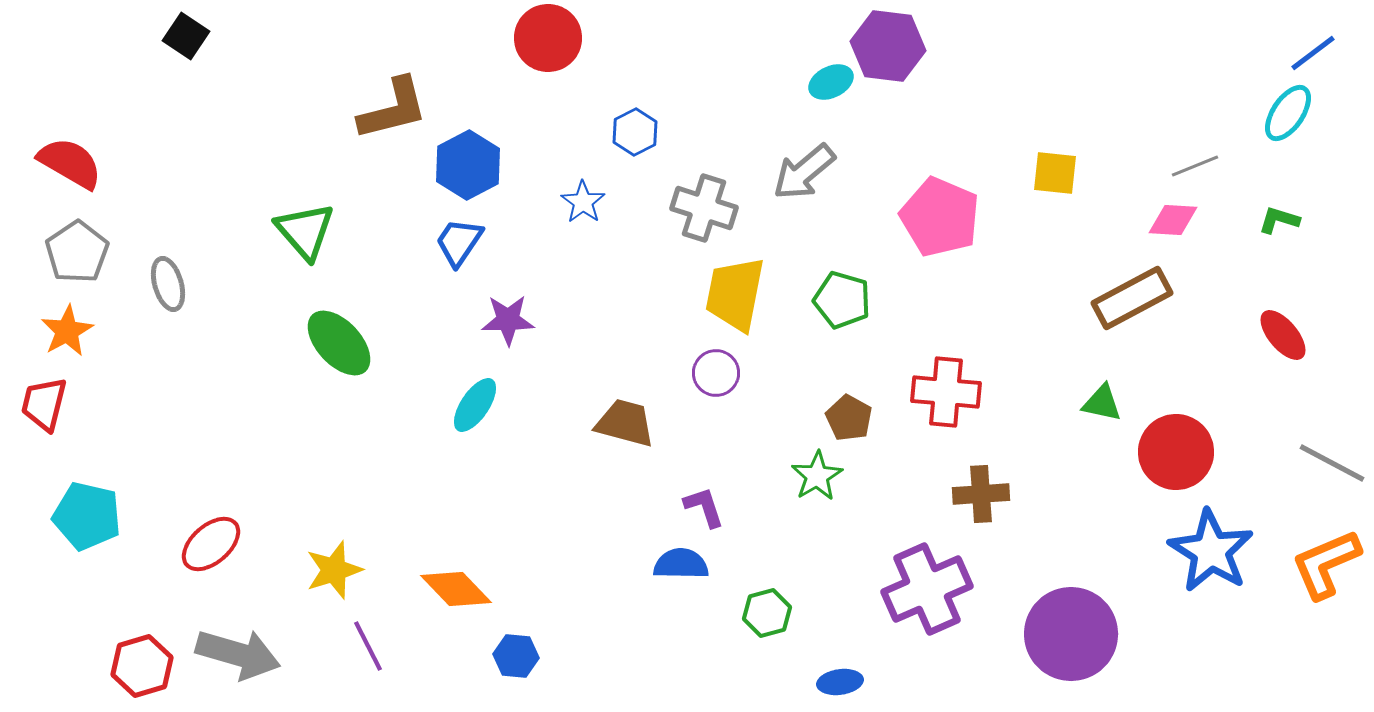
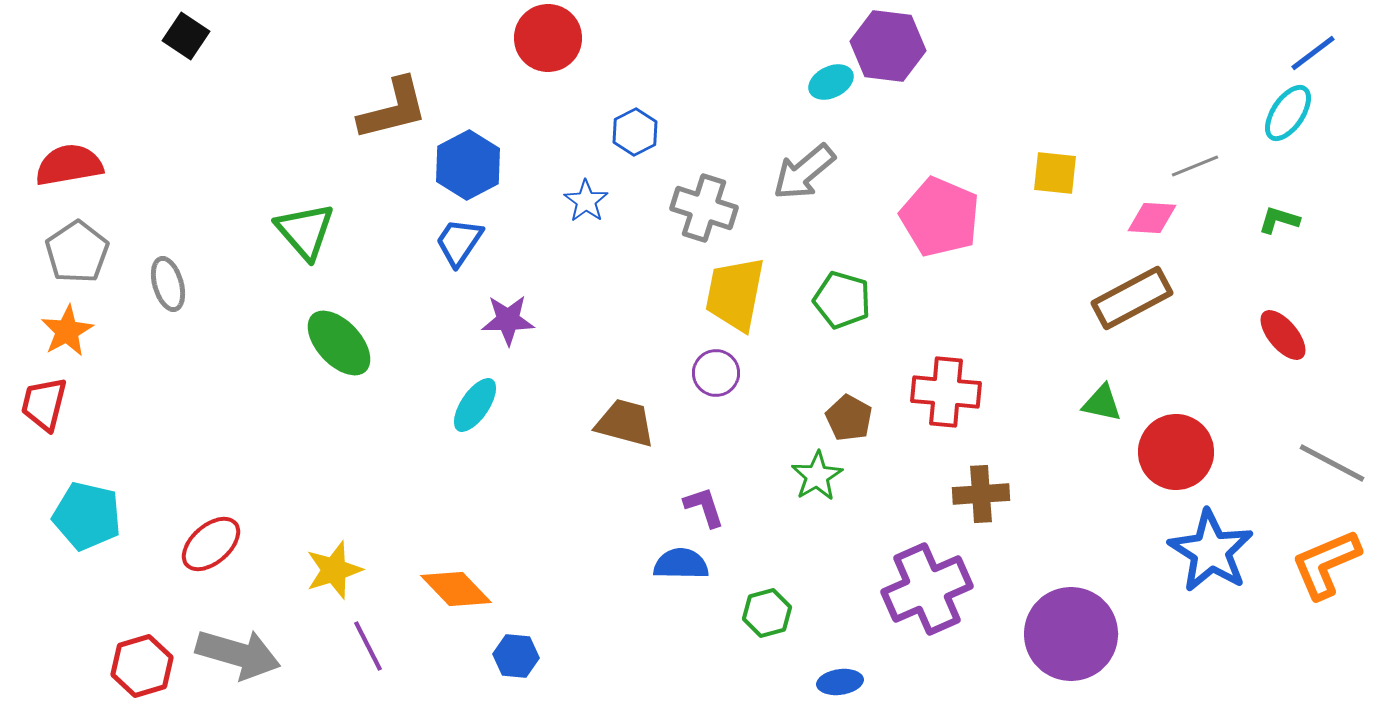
red semicircle at (70, 163): moved 1 px left, 2 px down; rotated 40 degrees counterclockwise
blue star at (583, 202): moved 3 px right, 1 px up
pink diamond at (1173, 220): moved 21 px left, 2 px up
